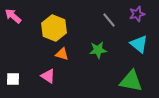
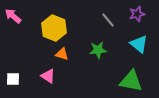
gray line: moved 1 px left
